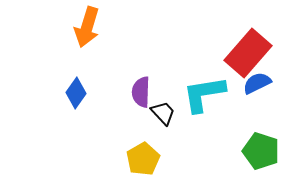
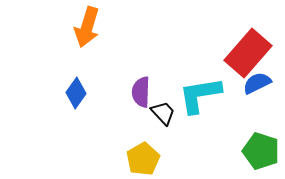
cyan L-shape: moved 4 px left, 1 px down
